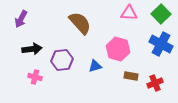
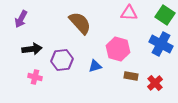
green square: moved 4 px right, 1 px down; rotated 12 degrees counterclockwise
red cross: rotated 21 degrees counterclockwise
